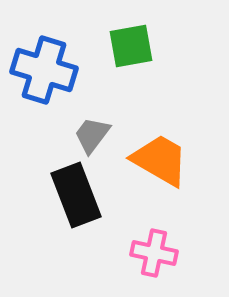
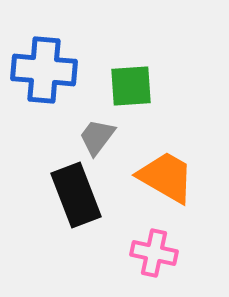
green square: moved 40 px down; rotated 6 degrees clockwise
blue cross: rotated 12 degrees counterclockwise
gray trapezoid: moved 5 px right, 2 px down
orange trapezoid: moved 6 px right, 17 px down
